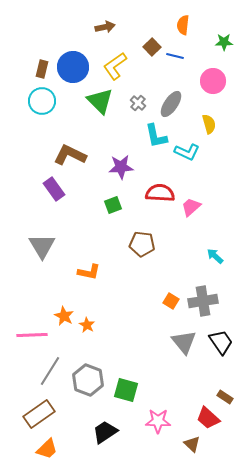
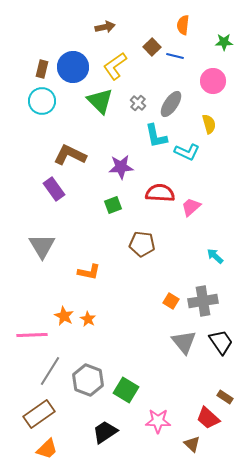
orange star at (87, 325): moved 1 px right, 6 px up
green square at (126, 390): rotated 15 degrees clockwise
